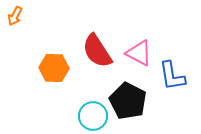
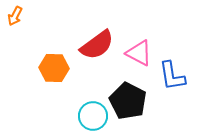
red semicircle: moved 6 px up; rotated 93 degrees counterclockwise
